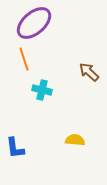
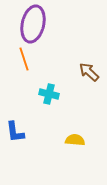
purple ellipse: moved 1 px left, 1 px down; rotated 36 degrees counterclockwise
cyan cross: moved 7 px right, 4 px down
blue L-shape: moved 16 px up
